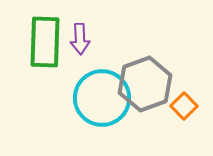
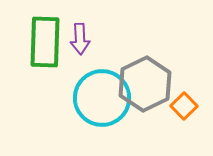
gray hexagon: rotated 6 degrees counterclockwise
